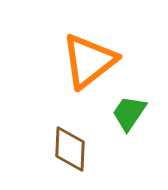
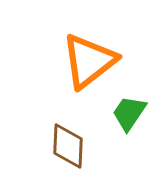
brown diamond: moved 2 px left, 3 px up
